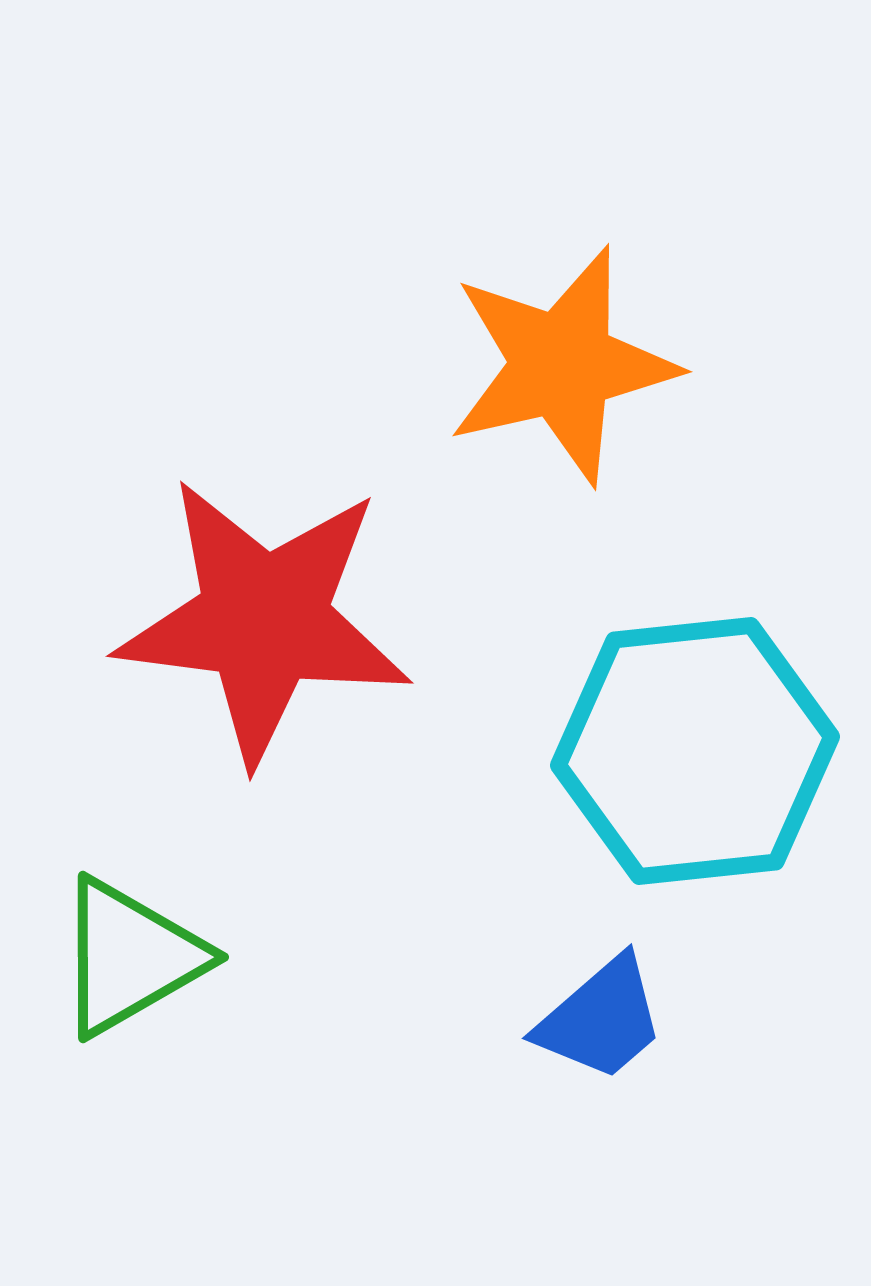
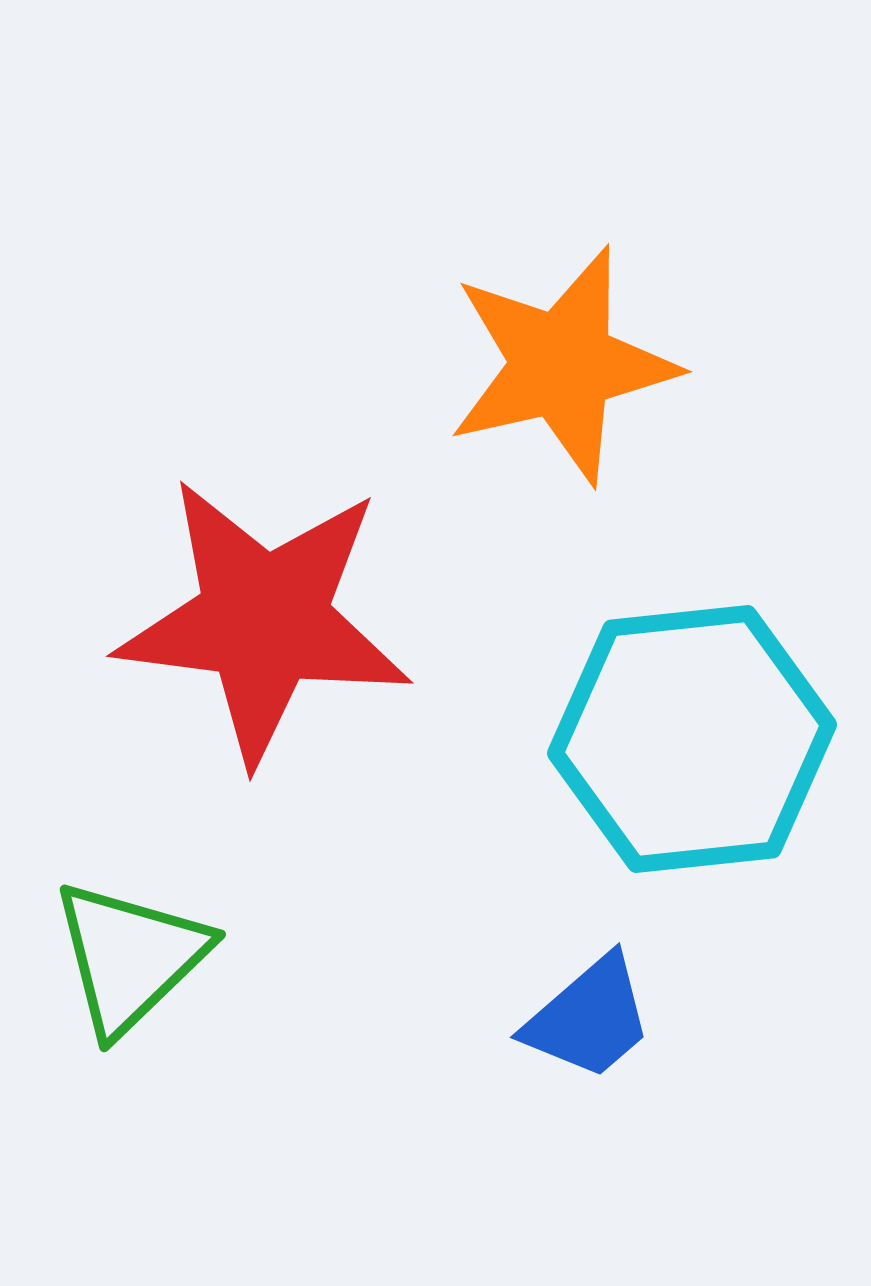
cyan hexagon: moved 3 px left, 12 px up
green triangle: rotated 14 degrees counterclockwise
blue trapezoid: moved 12 px left, 1 px up
